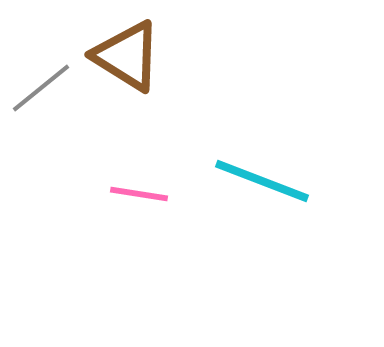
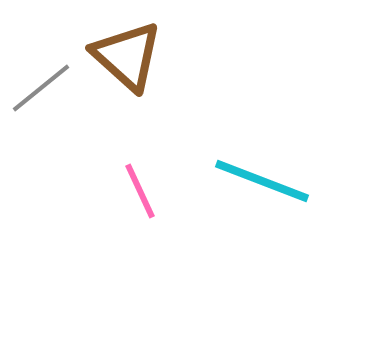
brown triangle: rotated 10 degrees clockwise
pink line: moved 1 px right, 3 px up; rotated 56 degrees clockwise
